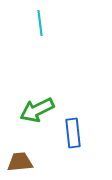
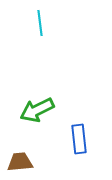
blue rectangle: moved 6 px right, 6 px down
